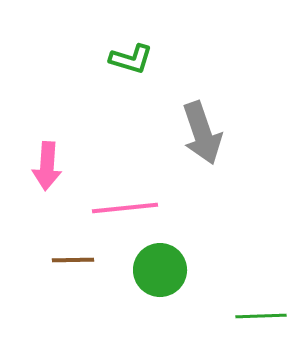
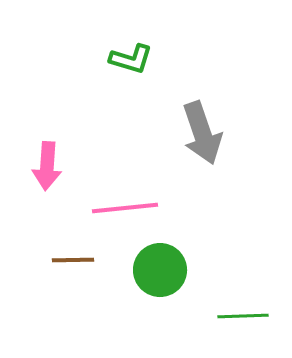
green line: moved 18 px left
